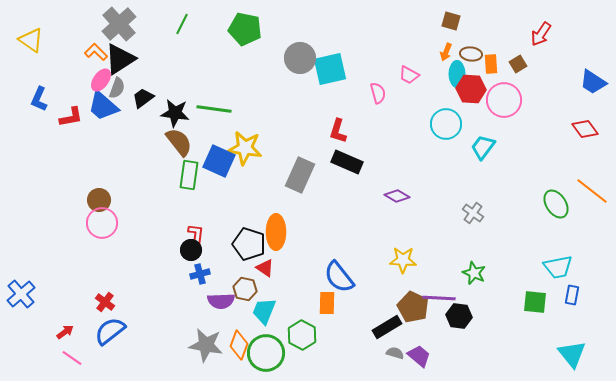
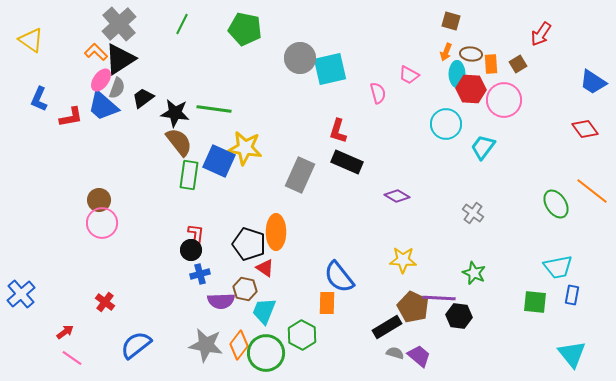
blue semicircle at (110, 331): moved 26 px right, 14 px down
orange diamond at (239, 345): rotated 16 degrees clockwise
